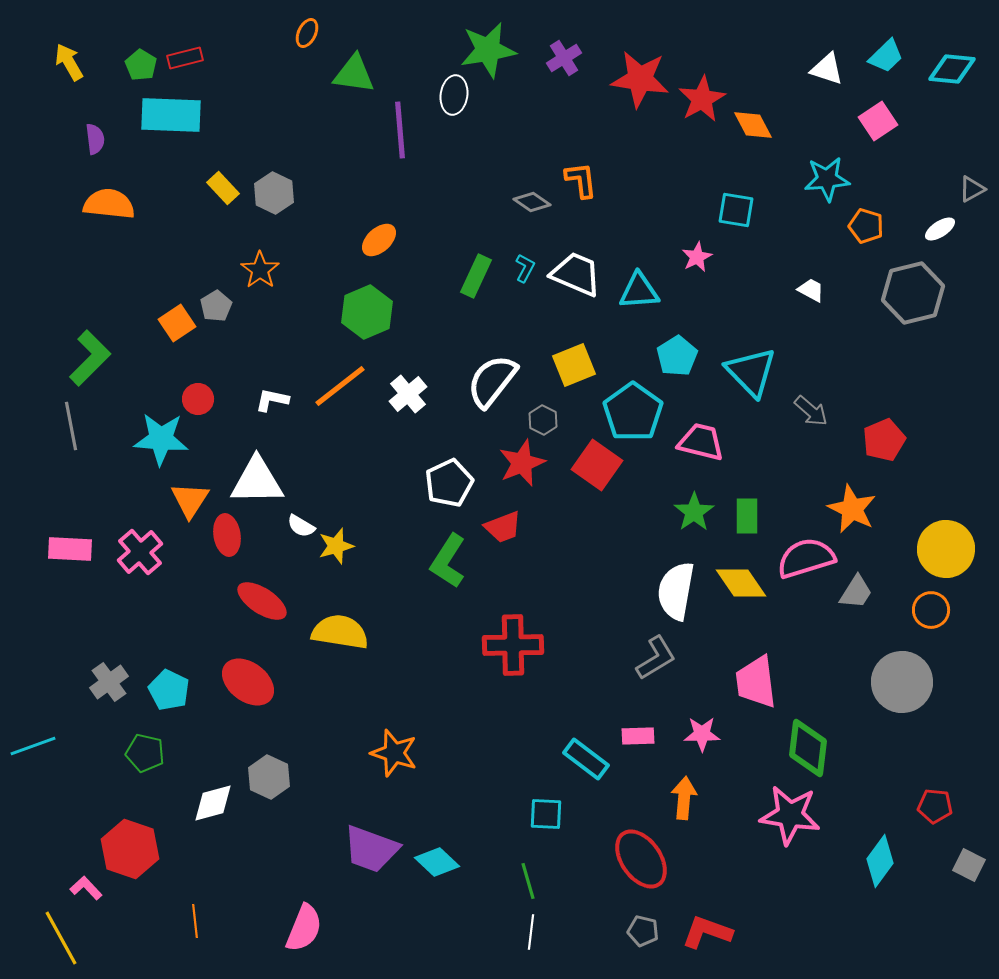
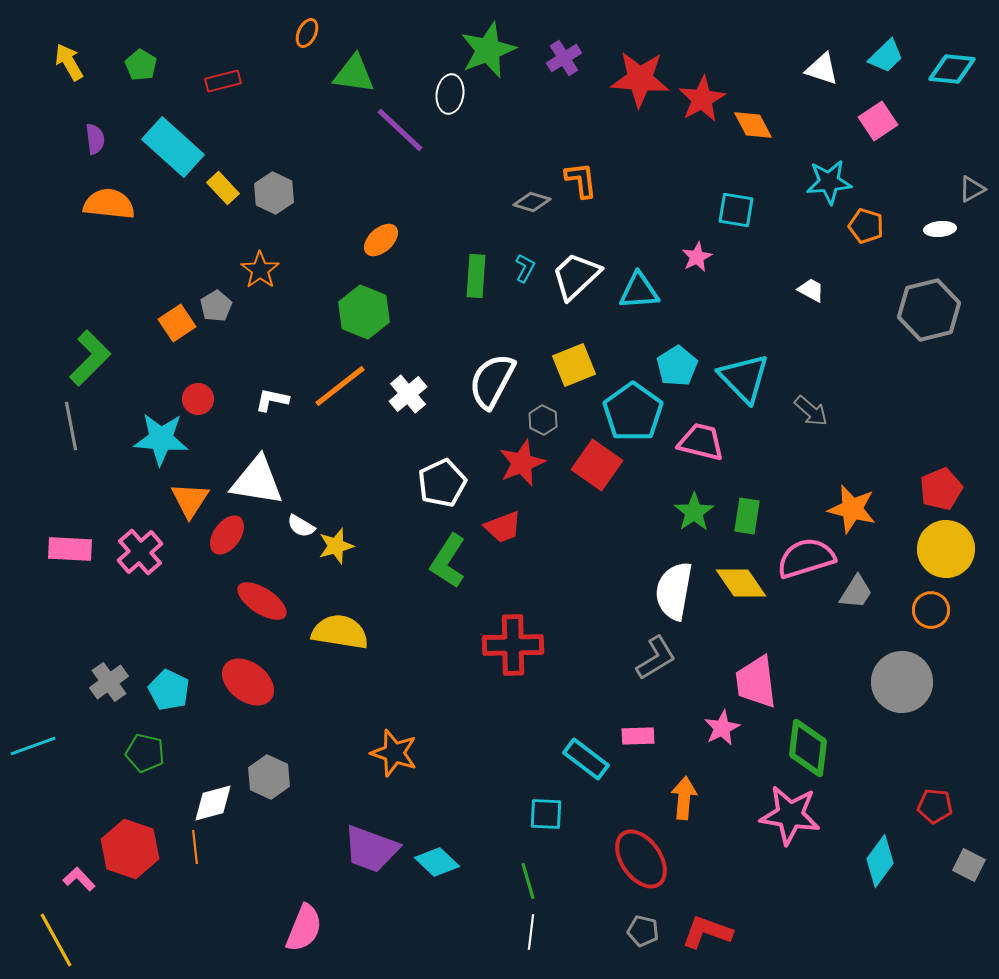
green star at (488, 50): rotated 12 degrees counterclockwise
red rectangle at (185, 58): moved 38 px right, 23 px down
white triangle at (827, 69): moved 5 px left
red star at (640, 79): rotated 4 degrees counterclockwise
white ellipse at (454, 95): moved 4 px left, 1 px up
cyan rectangle at (171, 115): moved 2 px right, 32 px down; rotated 40 degrees clockwise
purple line at (400, 130): rotated 42 degrees counterclockwise
cyan star at (827, 179): moved 2 px right, 3 px down
gray diamond at (532, 202): rotated 18 degrees counterclockwise
white ellipse at (940, 229): rotated 28 degrees clockwise
orange ellipse at (379, 240): moved 2 px right
white trapezoid at (576, 274): moved 2 px down; rotated 66 degrees counterclockwise
green rectangle at (476, 276): rotated 21 degrees counterclockwise
gray hexagon at (913, 293): moved 16 px right, 17 px down
green hexagon at (367, 312): moved 3 px left; rotated 15 degrees counterclockwise
cyan pentagon at (677, 356): moved 10 px down
cyan triangle at (751, 372): moved 7 px left, 6 px down
white semicircle at (492, 381): rotated 10 degrees counterclockwise
red pentagon at (884, 440): moved 57 px right, 49 px down
white triangle at (257, 481): rotated 10 degrees clockwise
white pentagon at (449, 483): moved 7 px left
orange star at (852, 509): rotated 12 degrees counterclockwise
green rectangle at (747, 516): rotated 9 degrees clockwise
red ellipse at (227, 535): rotated 45 degrees clockwise
white semicircle at (676, 591): moved 2 px left
pink star at (702, 734): moved 20 px right, 6 px up; rotated 27 degrees counterclockwise
pink L-shape at (86, 888): moved 7 px left, 9 px up
orange line at (195, 921): moved 74 px up
yellow line at (61, 938): moved 5 px left, 2 px down
